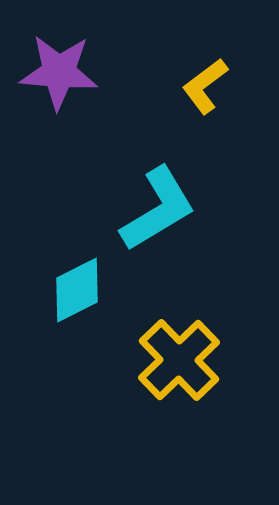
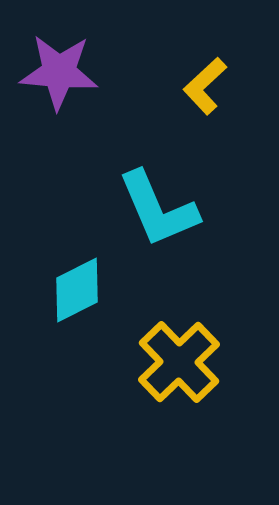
yellow L-shape: rotated 6 degrees counterclockwise
cyan L-shape: rotated 98 degrees clockwise
yellow cross: moved 2 px down
